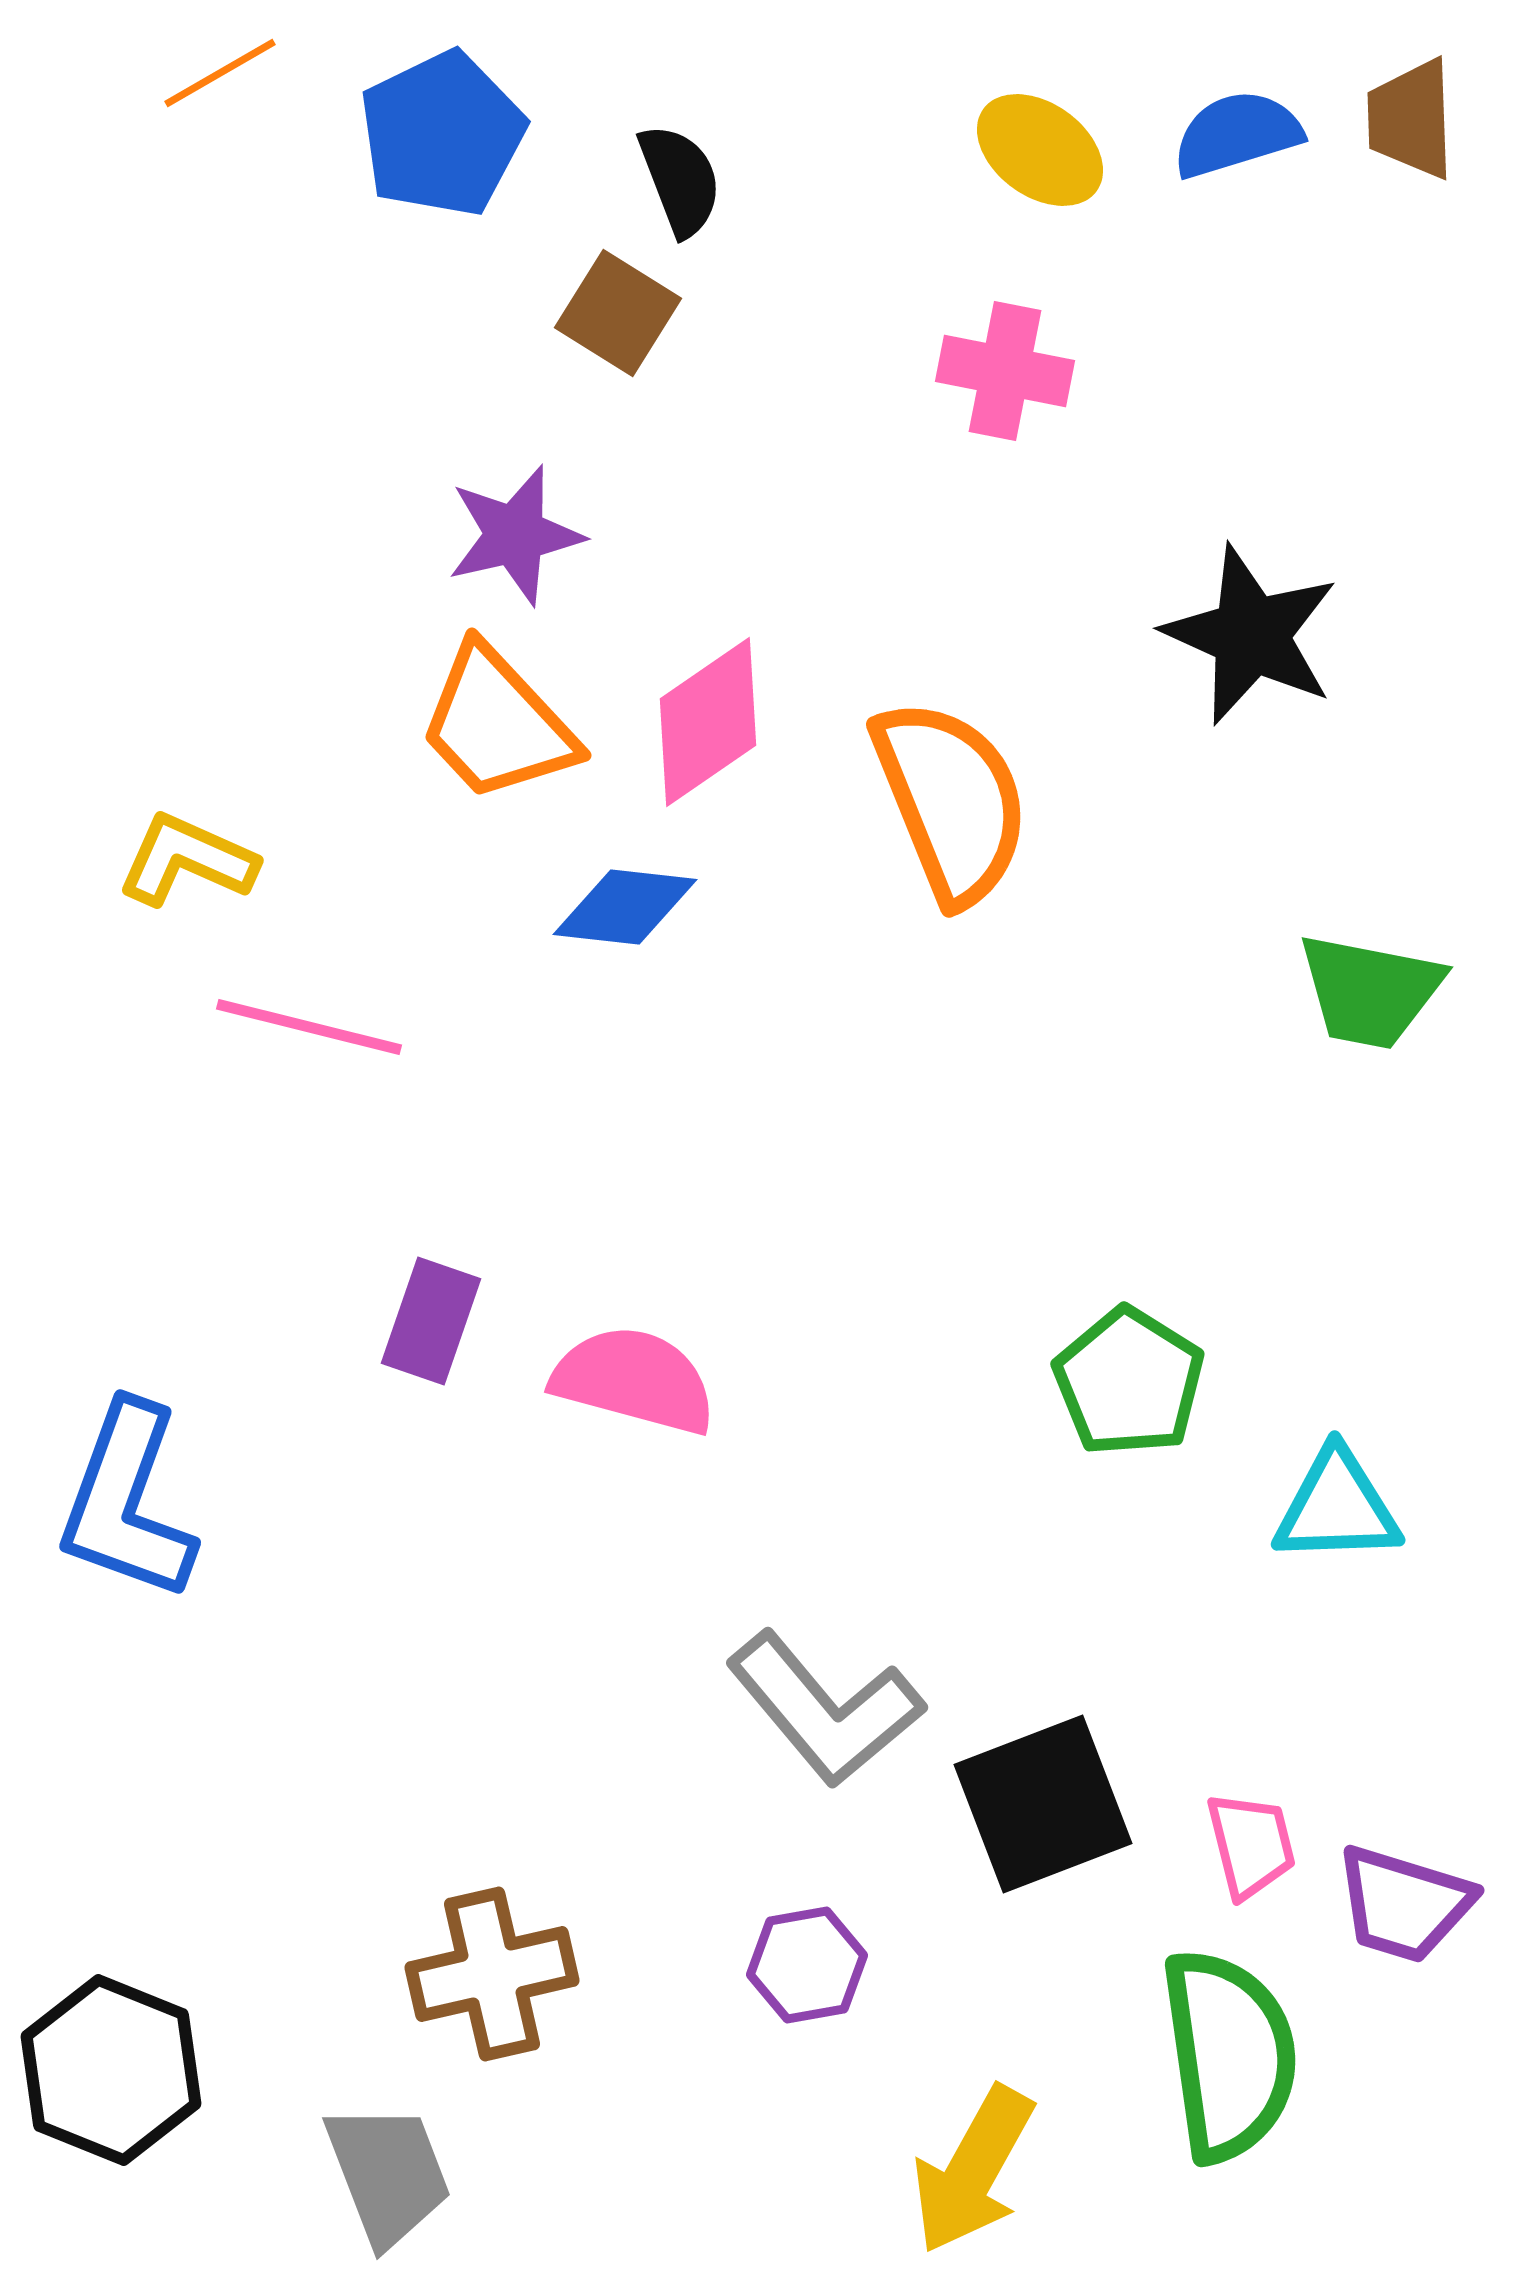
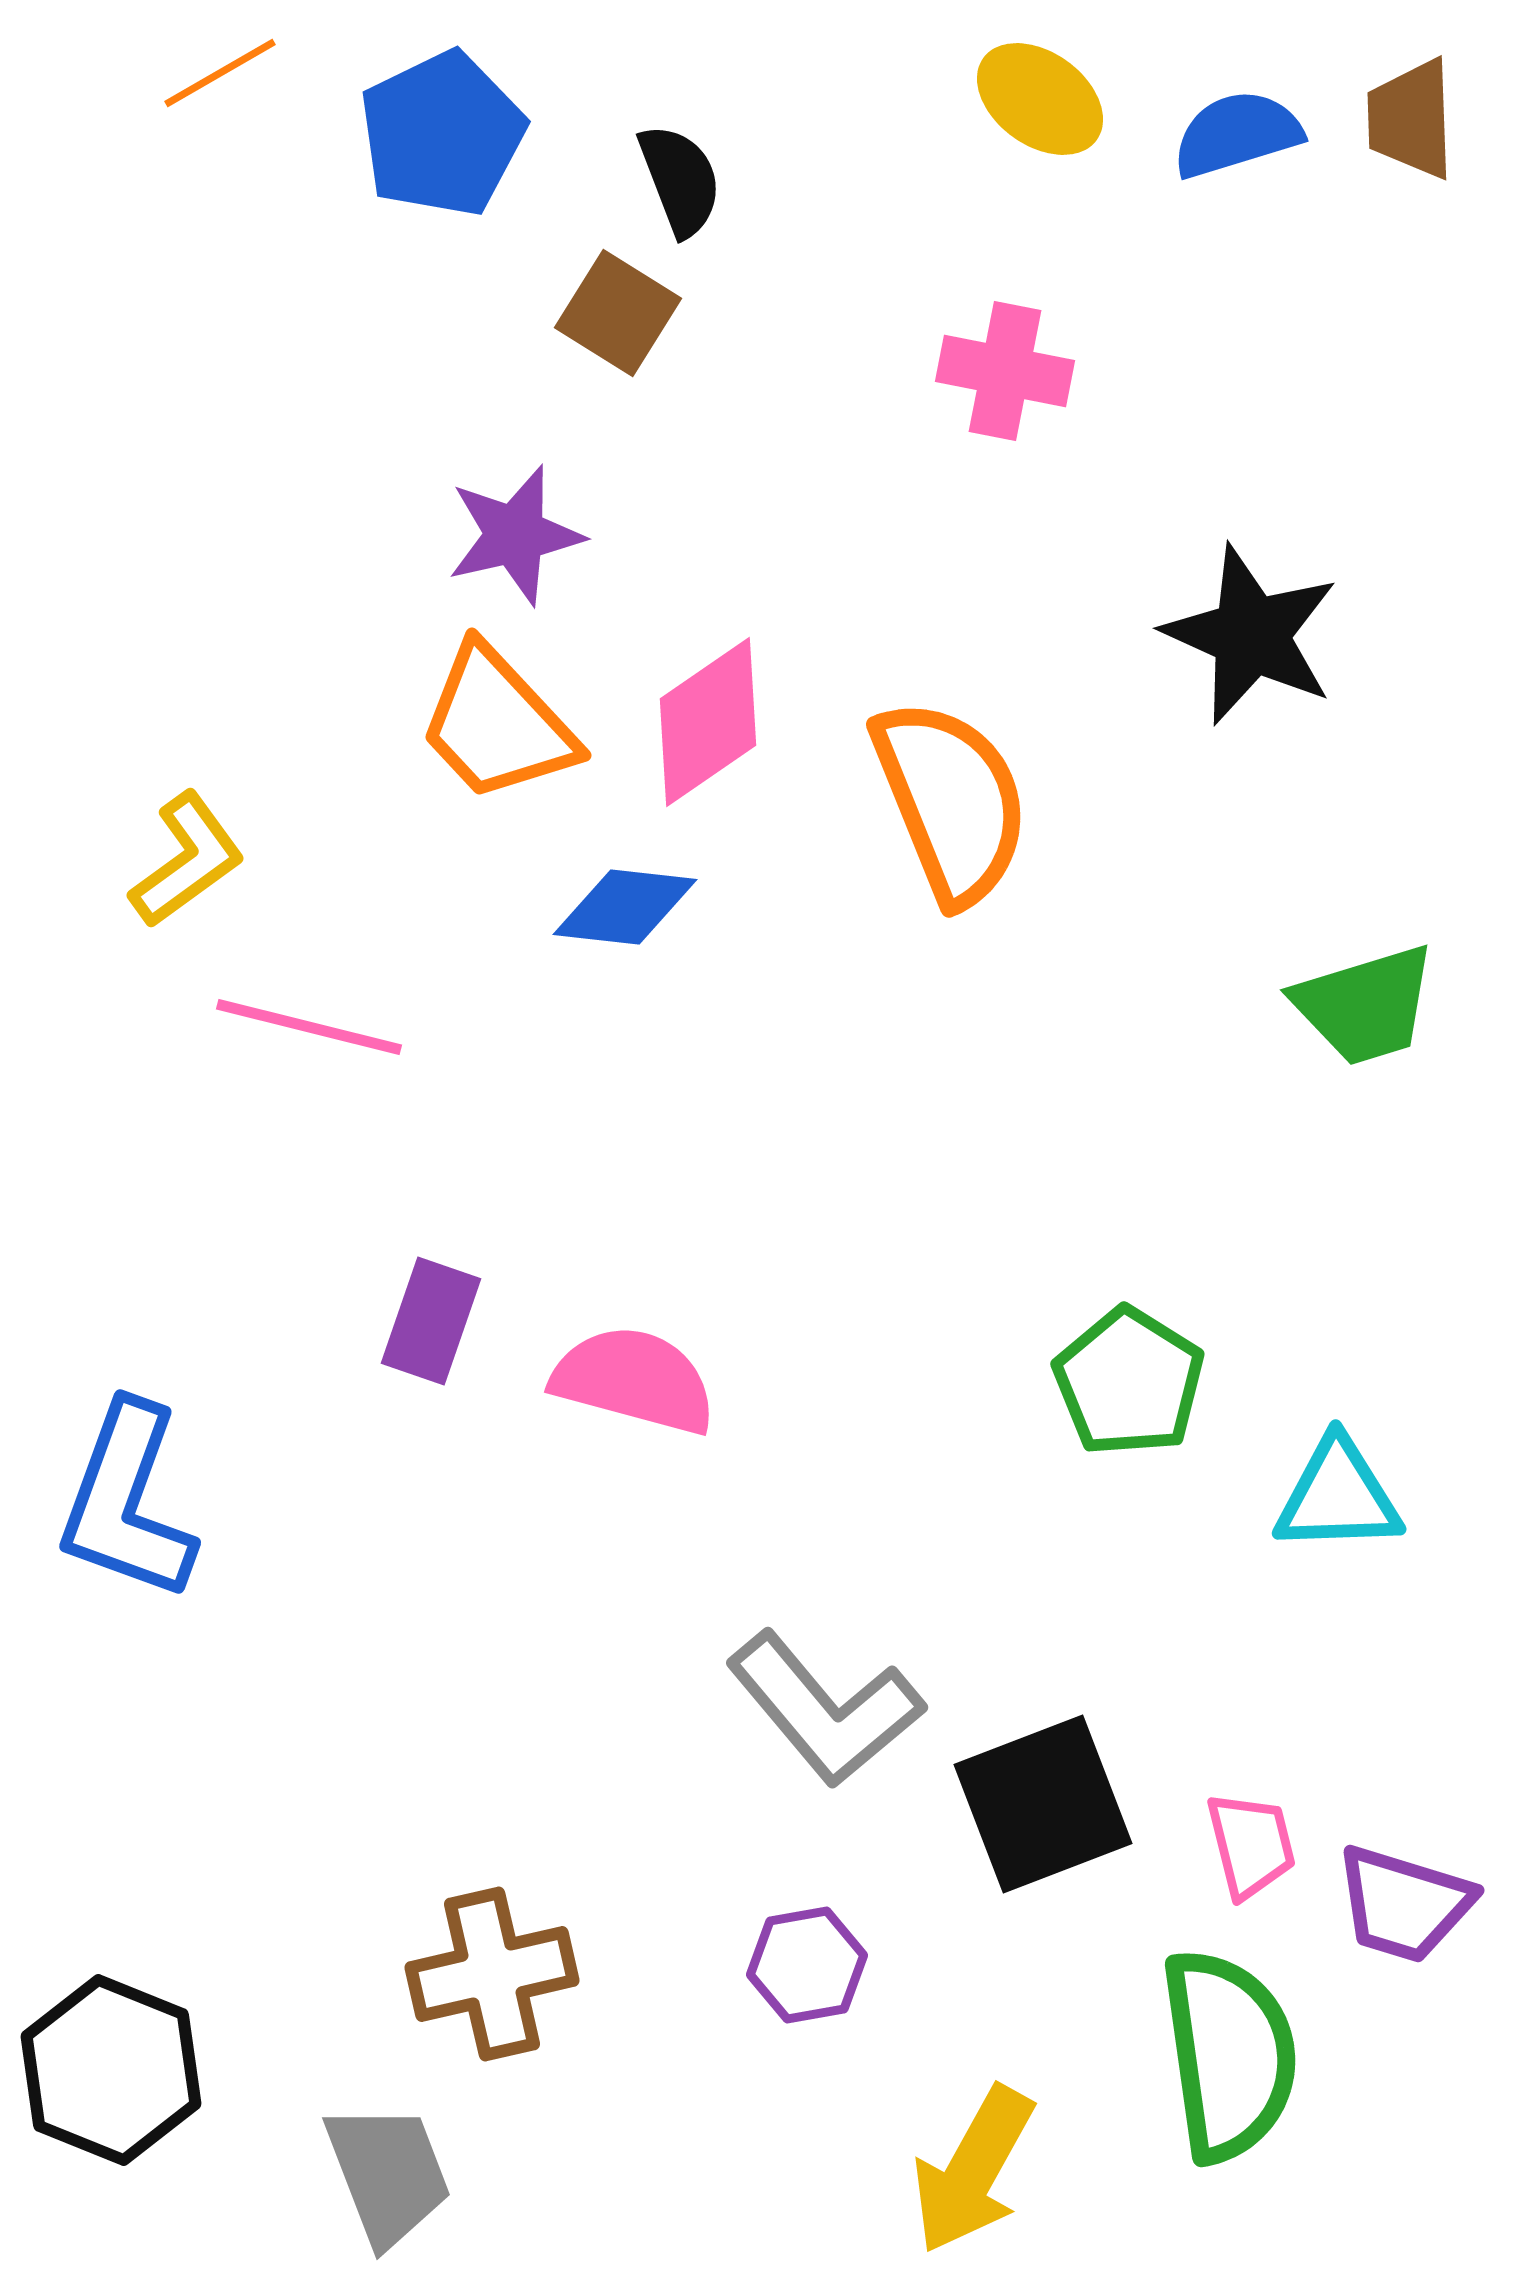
yellow ellipse: moved 51 px up
yellow L-shape: rotated 120 degrees clockwise
green trapezoid: moved 5 px left, 14 px down; rotated 28 degrees counterclockwise
cyan triangle: moved 1 px right, 11 px up
